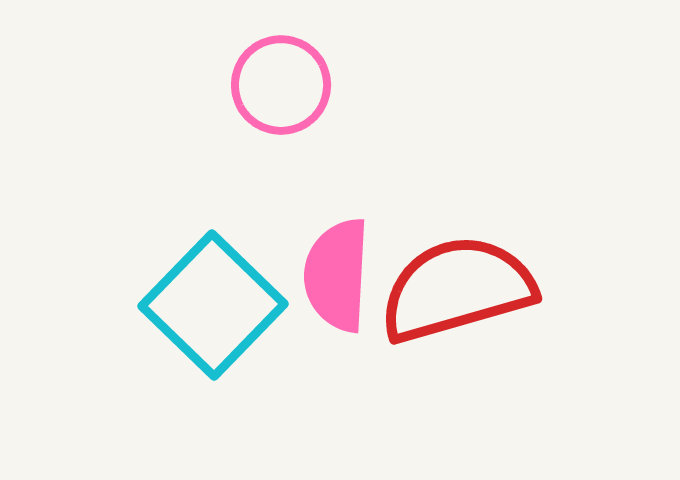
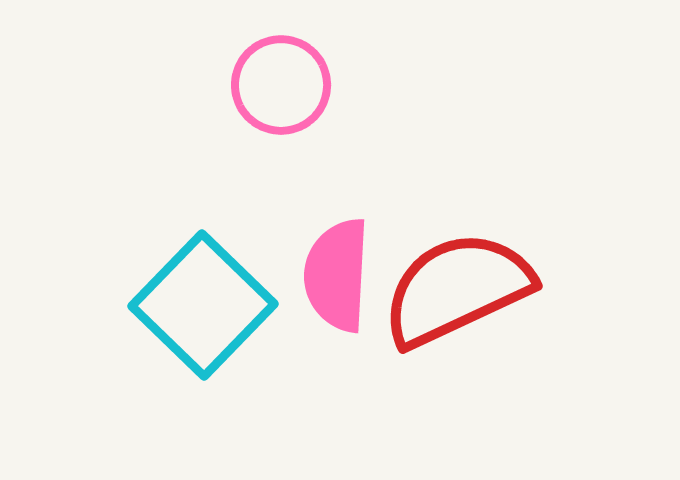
red semicircle: rotated 9 degrees counterclockwise
cyan square: moved 10 px left
